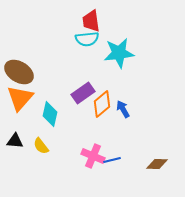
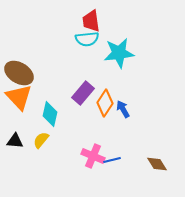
brown ellipse: moved 1 px down
purple rectangle: rotated 15 degrees counterclockwise
orange triangle: moved 1 px left, 1 px up; rotated 24 degrees counterclockwise
orange diamond: moved 3 px right, 1 px up; rotated 16 degrees counterclockwise
yellow semicircle: moved 6 px up; rotated 78 degrees clockwise
brown diamond: rotated 55 degrees clockwise
